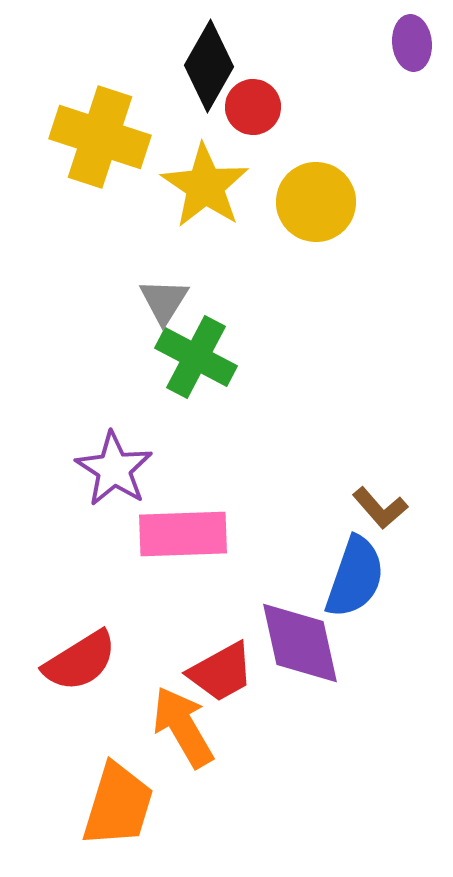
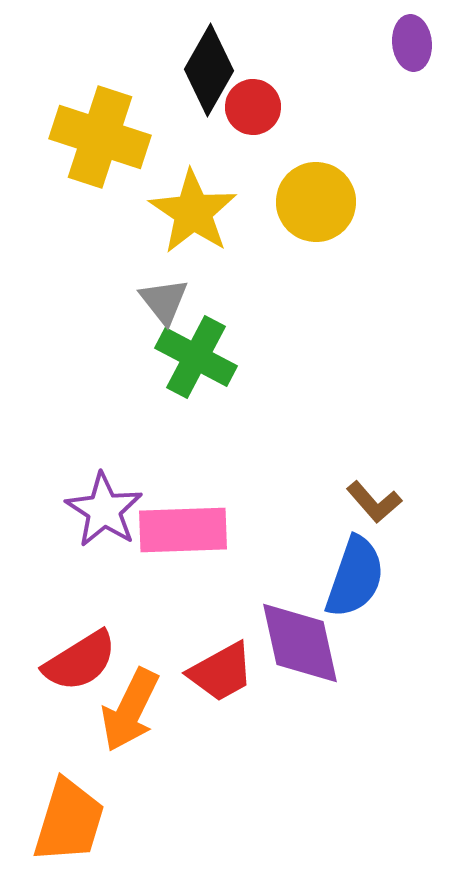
black diamond: moved 4 px down
yellow star: moved 12 px left, 26 px down
gray triangle: rotated 10 degrees counterclockwise
purple star: moved 10 px left, 41 px down
brown L-shape: moved 6 px left, 6 px up
pink rectangle: moved 4 px up
orange arrow: moved 53 px left, 17 px up; rotated 124 degrees counterclockwise
orange trapezoid: moved 49 px left, 16 px down
